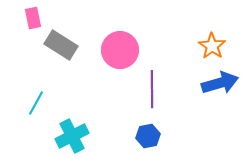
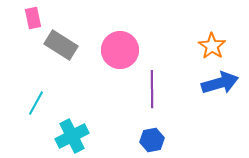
blue hexagon: moved 4 px right, 4 px down
